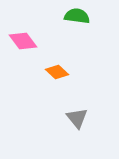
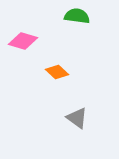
pink diamond: rotated 36 degrees counterclockwise
gray triangle: rotated 15 degrees counterclockwise
